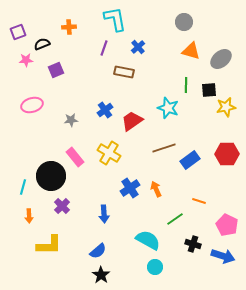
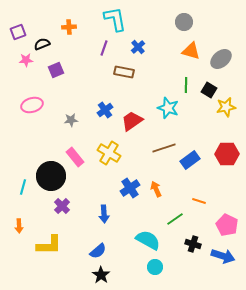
black square at (209, 90): rotated 35 degrees clockwise
orange arrow at (29, 216): moved 10 px left, 10 px down
